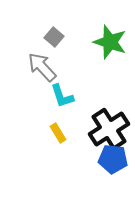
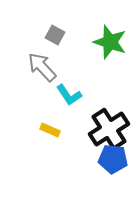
gray square: moved 1 px right, 2 px up; rotated 12 degrees counterclockwise
cyan L-shape: moved 7 px right, 1 px up; rotated 16 degrees counterclockwise
yellow rectangle: moved 8 px left, 3 px up; rotated 36 degrees counterclockwise
